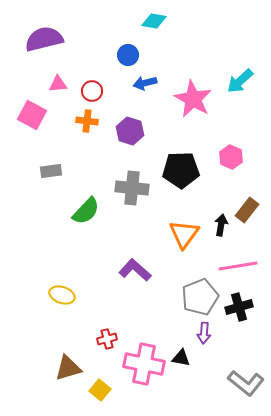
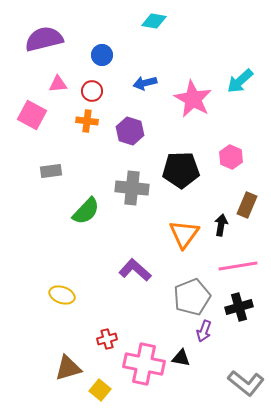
blue circle: moved 26 px left
brown rectangle: moved 5 px up; rotated 15 degrees counterclockwise
gray pentagon: moved 8 px left
purple arrow: moved 2 px up; rotated 15 degrees clockwise
